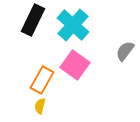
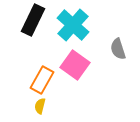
gray semicircle: moved 7 px left, 2 px up; rotated 55 degrees counterclockwise
